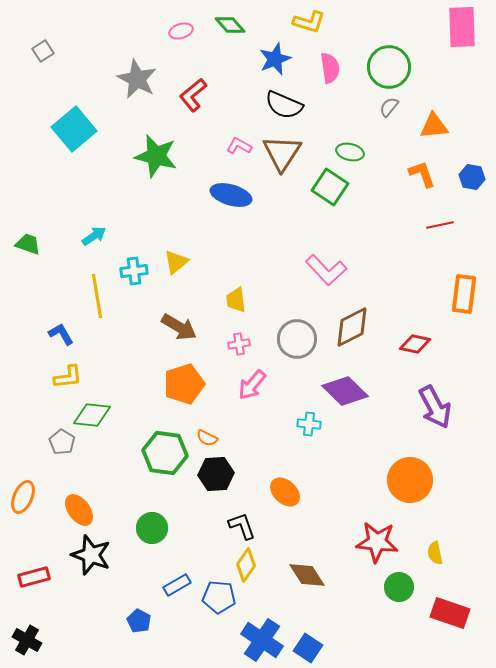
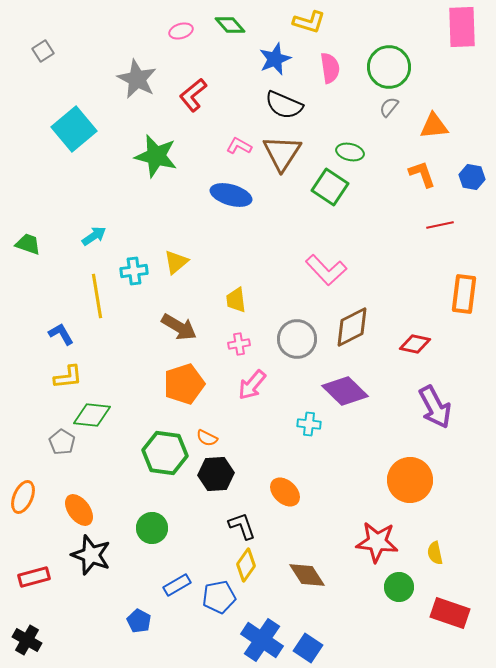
blue pentagon at (219, 597): rotated 16 degrees counterclockwise
